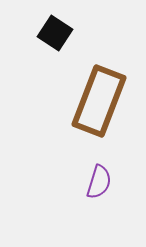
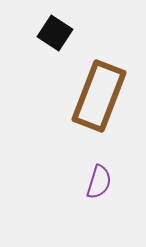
brown rectangle: moved 5 px up
